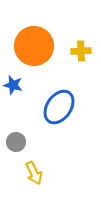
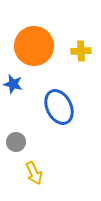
blue star: moved 1 px up
blue ellipse: rotated 60 degrees counterclockwise
